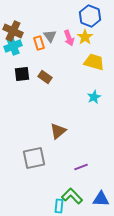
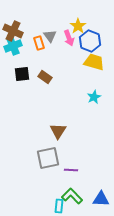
blue hexagon: moved 25 px down
yellow star: moved 7 px left, 11 px up
brown triangle: rotated 18 degrees counterclockwise
gray square: moved 14 px right
purple line: moved 10 px left, 3 px down; rotated 24 degrees clockwise
